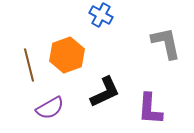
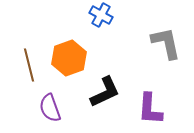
orange hexagon: moved 2 px right, 3 px down
purple semicircle: rotated 100 degrees clockwise
